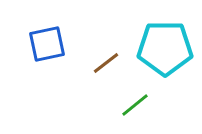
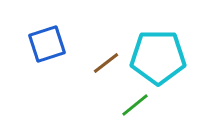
blue square: rotated 6 degrees counterclockwise
cyan pentagon: moved 7 px left, 9 px down
